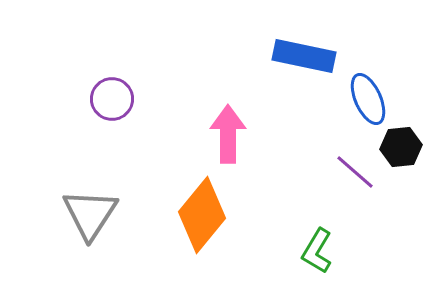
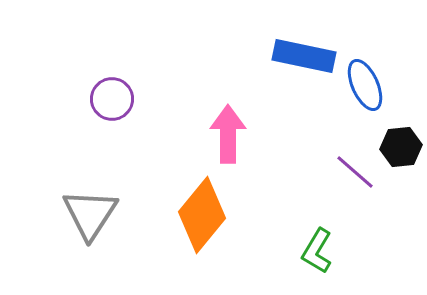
blue ellipse: moved 3 px left, 14 px up
